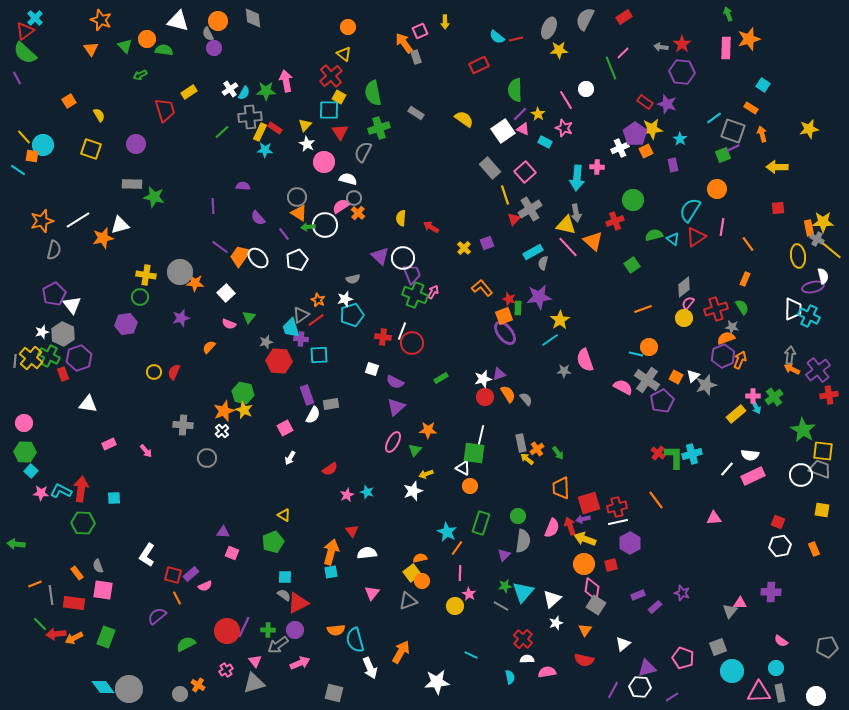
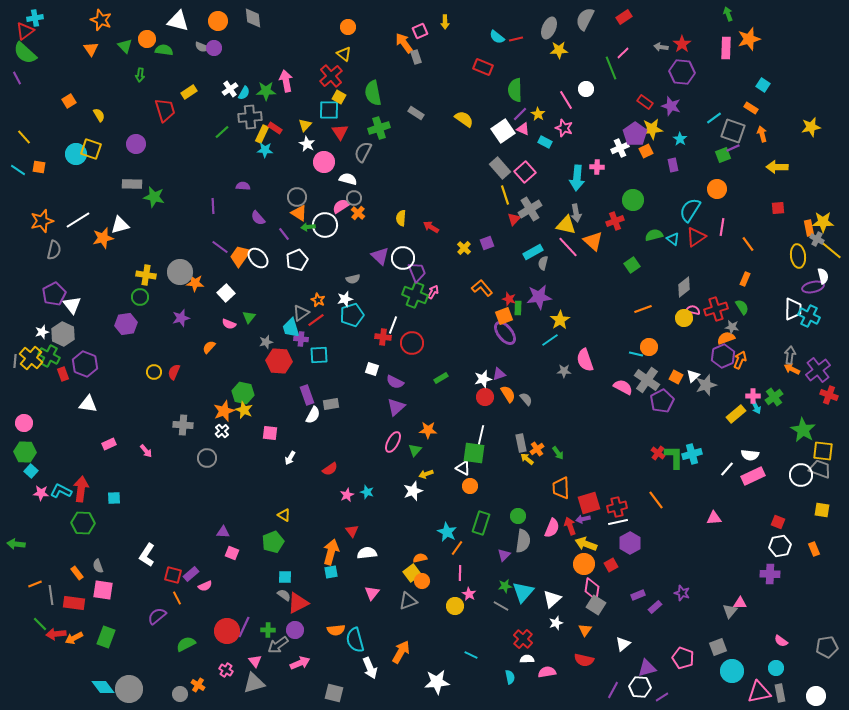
cyan cross at (35, 18): rotated 35 degrees clockwise
gray semicircle at (208, 34): moved 6 px left, 13 px down; rotated 40 degrees counterclockwise
red rectangle at (479, 65): moved 4 px right, 2 px down; rotated 48 degrees clockwise
green arrow at (140, 75): rotated 56 degrees counterclockwise
purple star at (667, 104): moved 4 px right, 2 px down
yellow star at (809, 129): moved 2 px right, 2 px up
yellow rectangle at (260, 132): moved 2 px right, 2 px down
cyan circle at (43, 145): moved 33 px right, 9 px down
orange square at (32, 156): moved 7 px right, 11 px down
gray rectangle at (490, 168): moved 10 px right
purple trapezoid at (412, 274): moved 5 px right, 2 px up
pink semicircle at (688, 303): moved 5 px right, 7 px down; rotated 64 degrees clockwise
gray triangle at (301, 315): moved 2 px up
white line at (402, 331): moved 9 px left, 6 px up
purple hexagon at (79, 358): moved 6 px right, 6 px down; rotated 20 degrees counterclockwise
red cross at (829, 395): rotated 30 degrees clockwise
pink square at (285, 428): moved 15 px left, 5 px down; rotated 35 degrees clockwise
yellow arrow at (585, 539): moved 1 px right, 5 px down
red square at (611, 565): rotated 16 degrees counterclockwise
purple cross at (771, 592): moved 1 px left, 18 px up
pink cross at (226, 670): rotated 24 degrees counterclockwise
pink triangle at (759, 692): rotated 10 degrees counterclockwise
purple line at (672, 697): moved 10 px left
